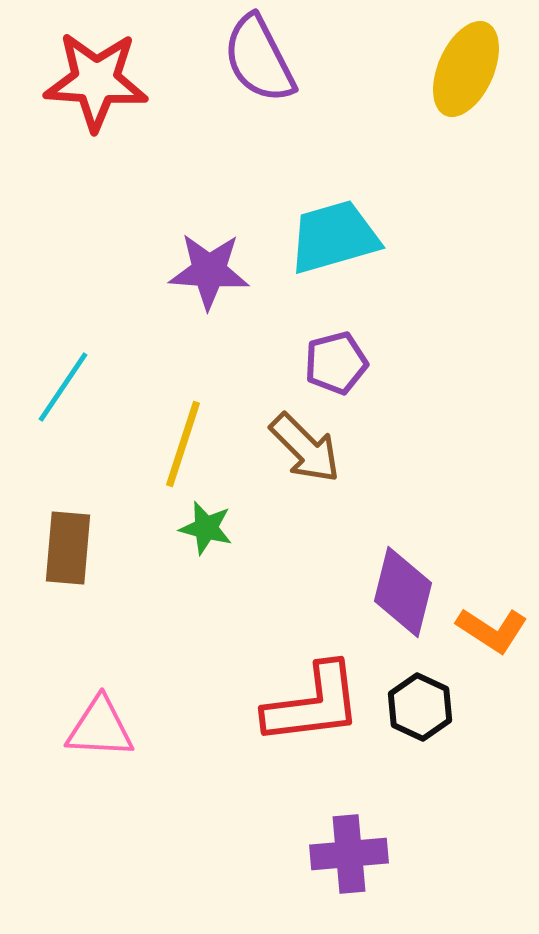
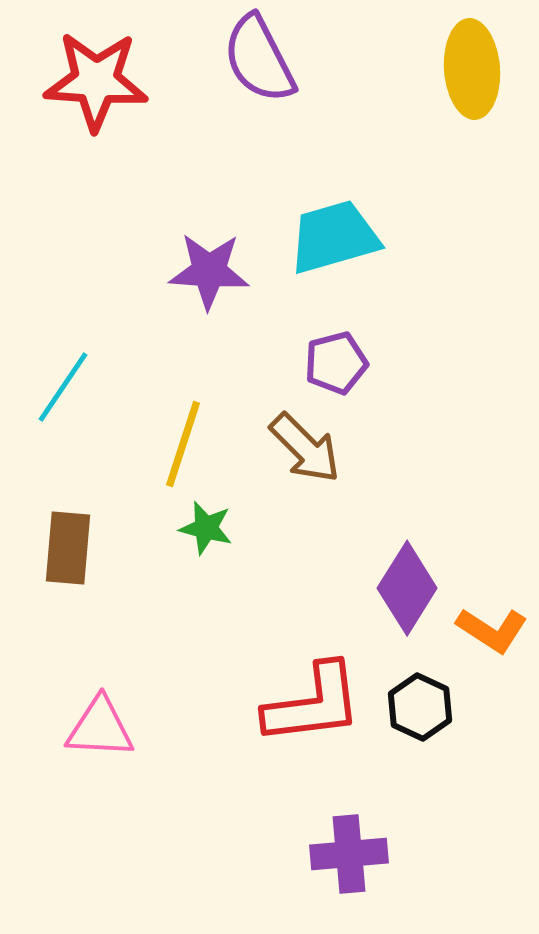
yellow ellipse: moved 6 px right; rotated 28 degrees counterclockwise
purple diamond: moved 4 px right, 4 px up; rotated 18 degrees clockwise
